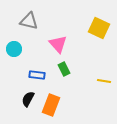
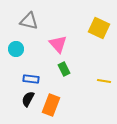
cyan circle: moved 2 px right
blue rectangle: moved 6 px left, 4 px down
